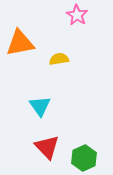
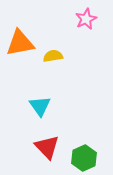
pink star: moved 9 px right, 4 px down; rotated 15 degrees clockwise
yellow semicircle: moved 6 px left, 3 px up
